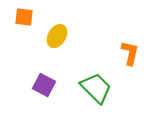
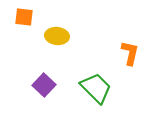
yellow ellipse: rotated 65 degrees clockwise
purple square: rotated 15 degrees clockwise
